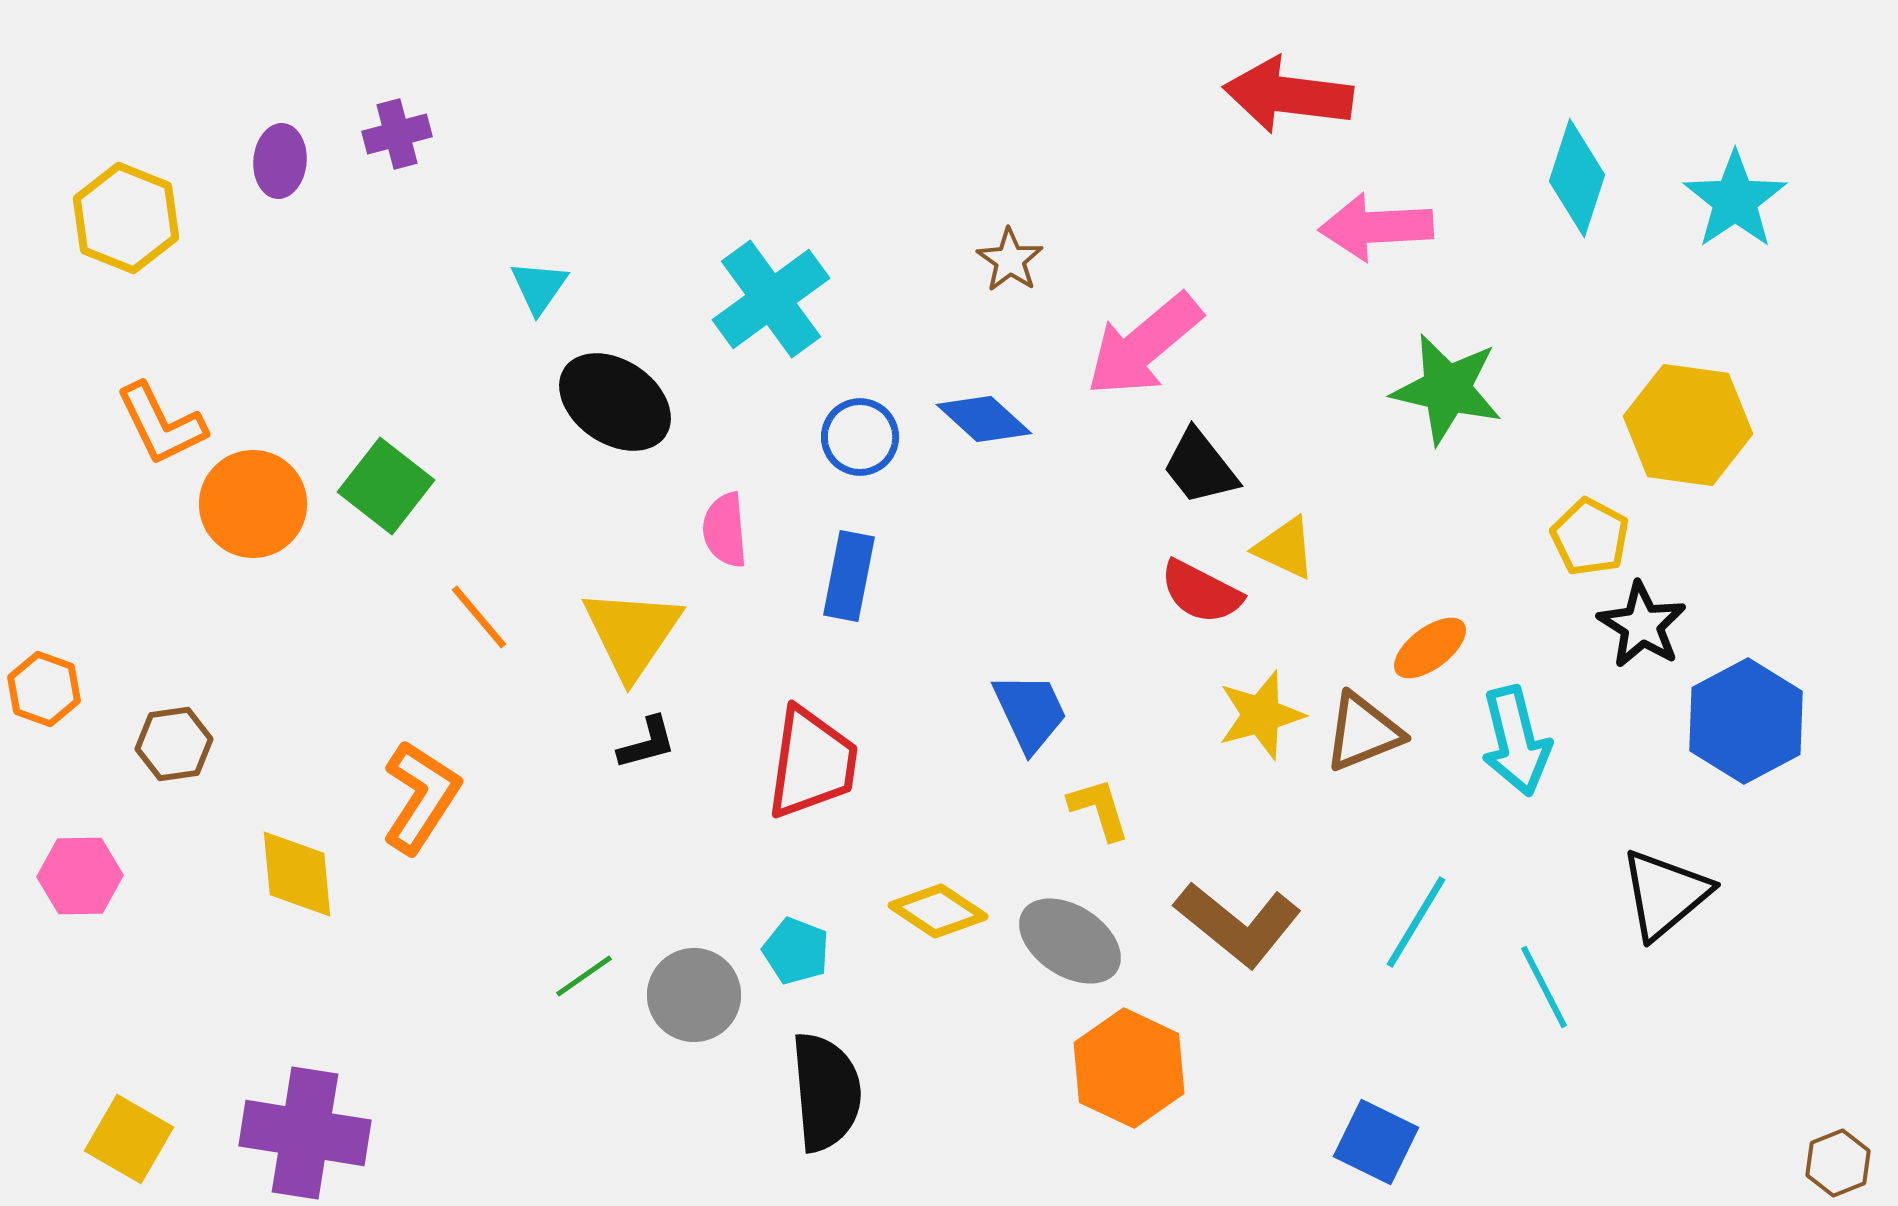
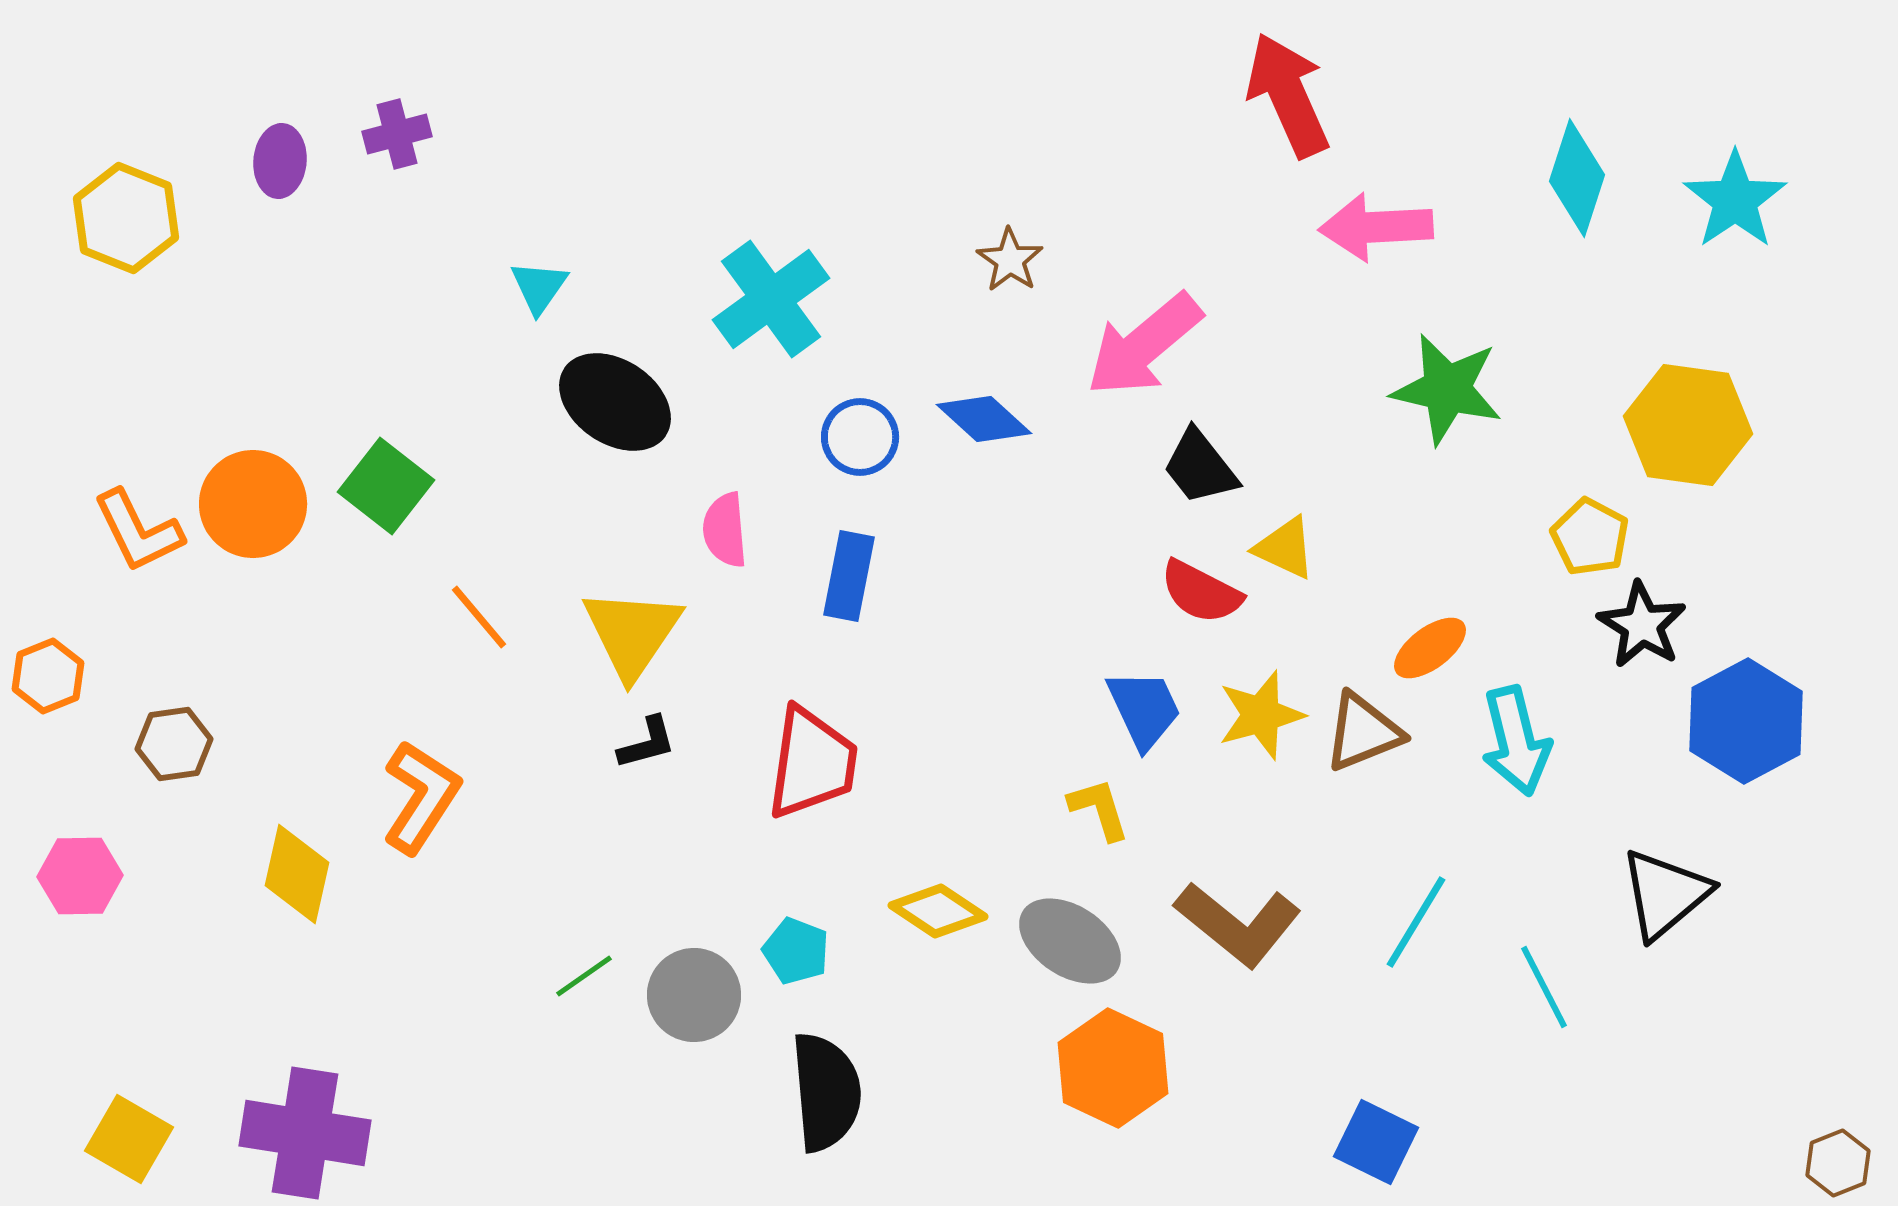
red arrow at (1288, 95): rotated 59 degrees clockwise
orange L-shape at (161, 424): moved 23 px left, 107 px down
orange hexagon at (44, 689): moved 4 px right, 13 px up; rotated 18 degrees clockwise
blue trapezoid at (1030, 712): moved 114 px right, 3 px up
yellow diamond at (297, 874): rotated 18 degrees clockwise
orange hexagon at (1129, 1068): moved 16 px left
